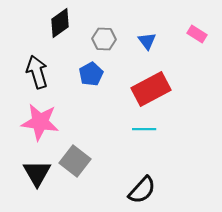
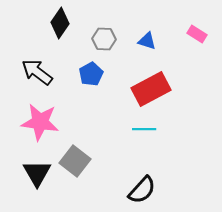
black diamond: rotated 20 degrees counterclockwise
blue triangle: rotated 36 degrees counterclockwise
black arrow: rotated 36 degrees counterclockwise
